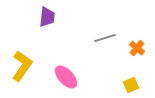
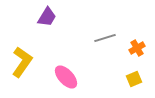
purple trapezoid: rotated 25 degrees clockwise
orange cross: rotated 21 degrees clockwise
yellow L-shape: moved 4 px up
yellow square: moved 3 px right, 6 px up
